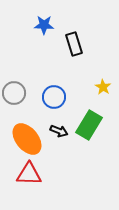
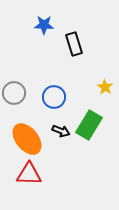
yellow star: moved 2 px right
black arrow: moved 2 px right
